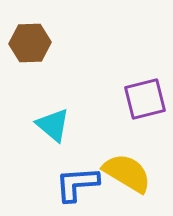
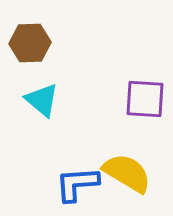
purple square: rotated 18 degrees clockwise
cyan triangle: moved 11 px left, 25 px up
